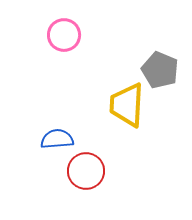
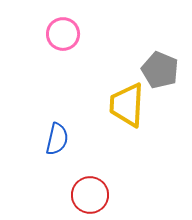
pink circle: moved 1 px left, 1 px up
blue semicircle: rotated 108 degrees clockwise
red circle: moved 4 px right, 24 px down
